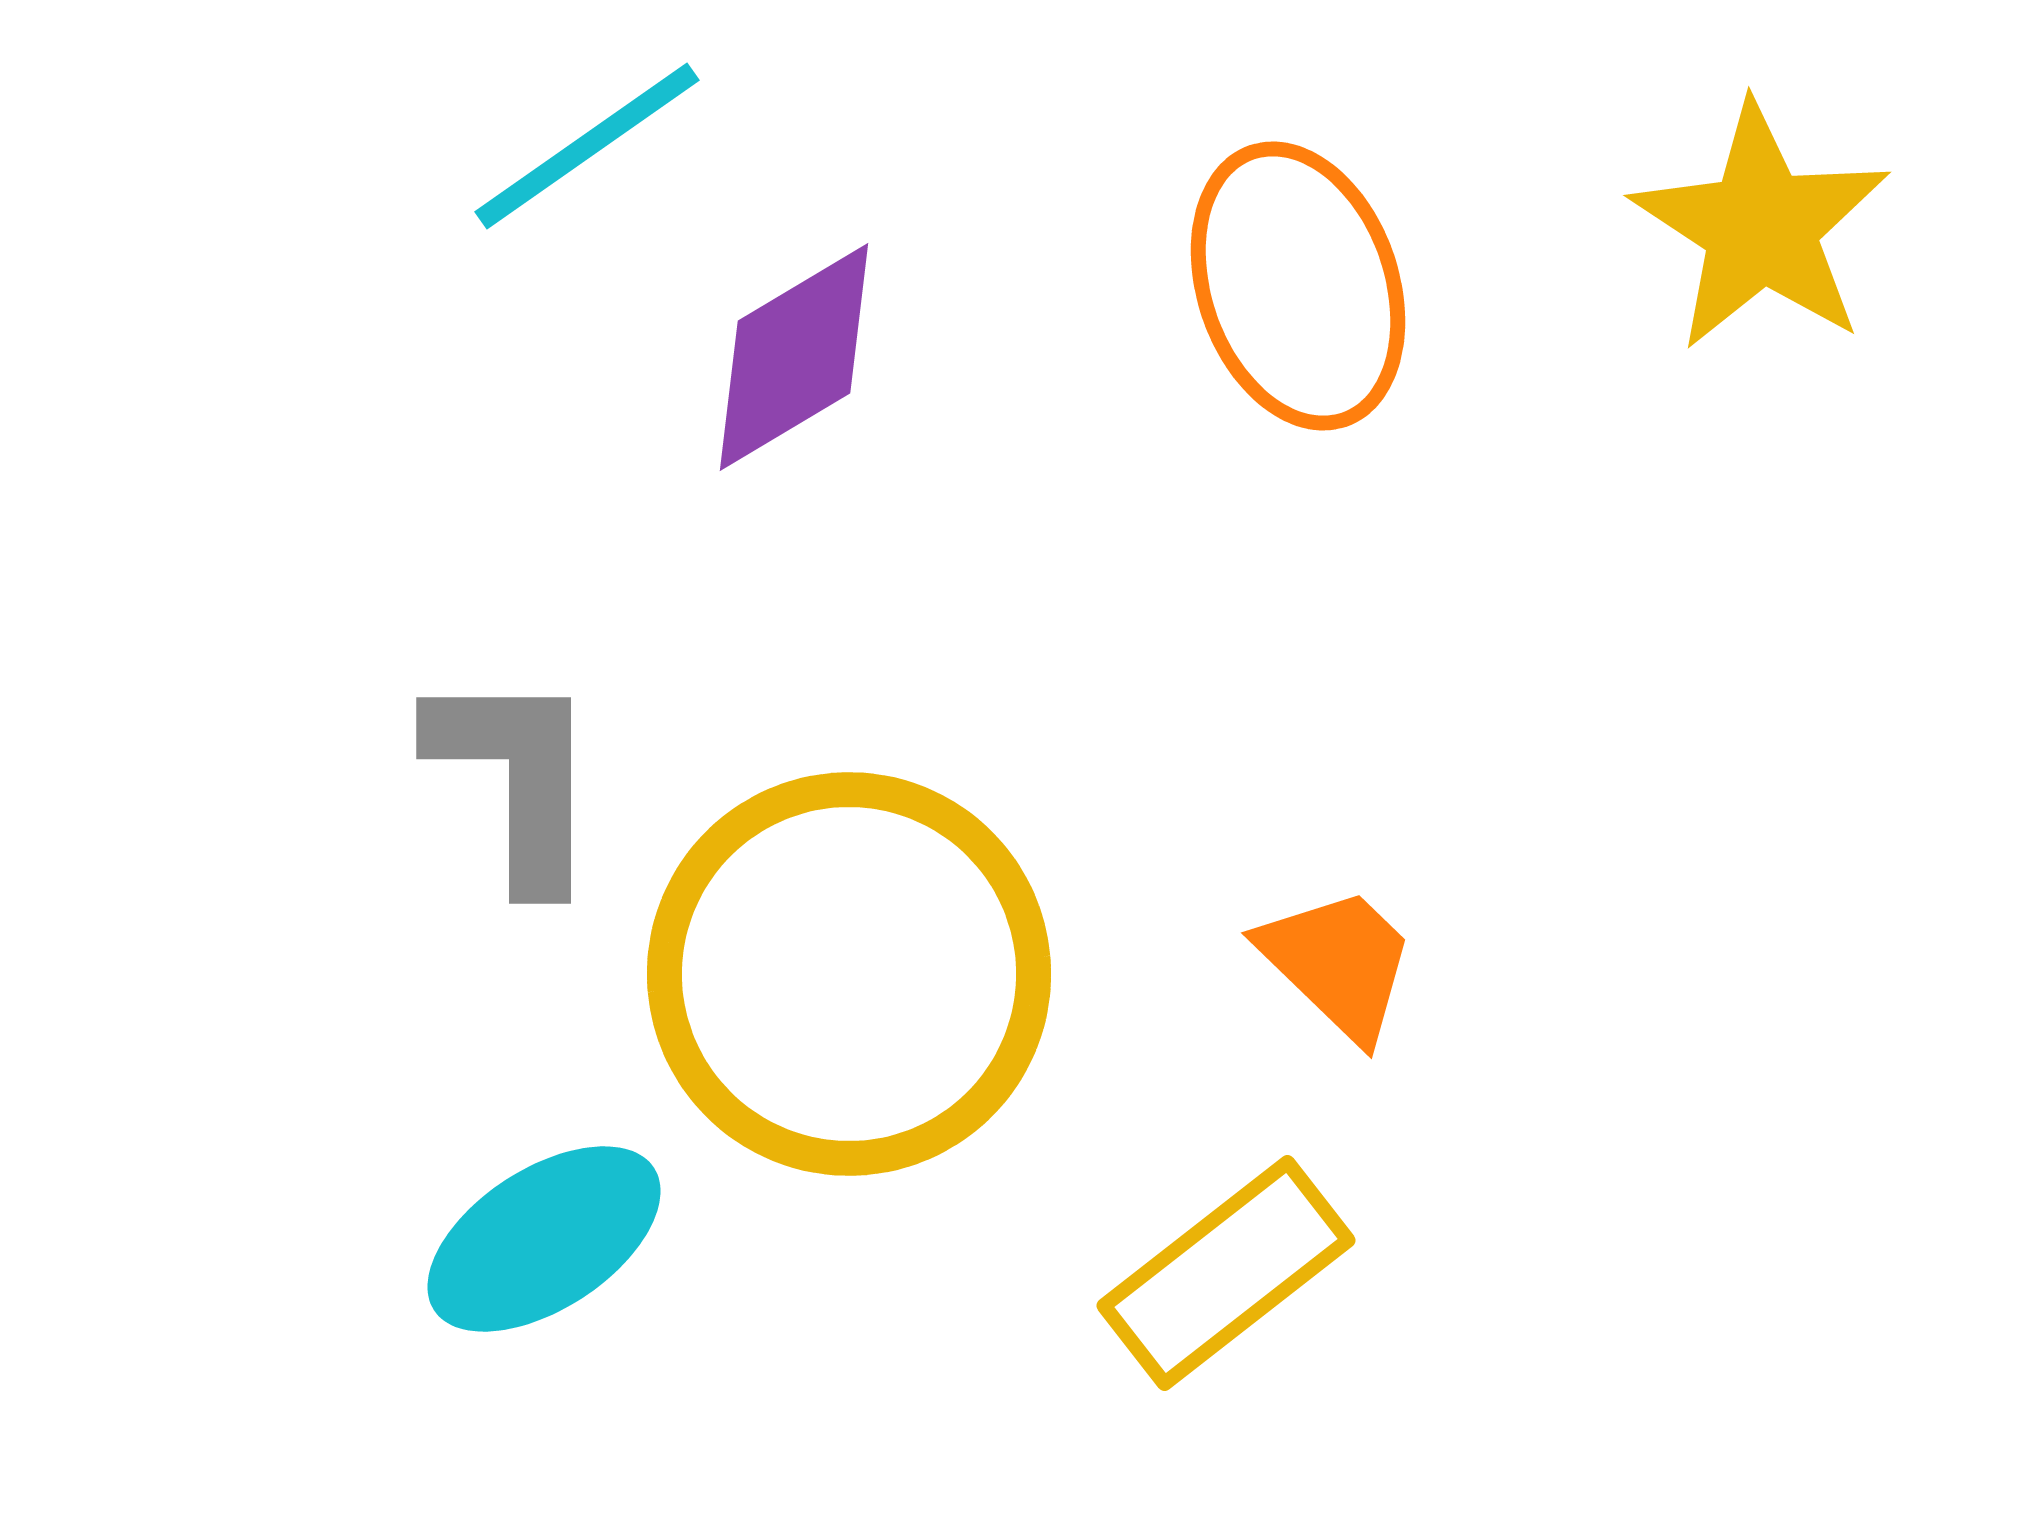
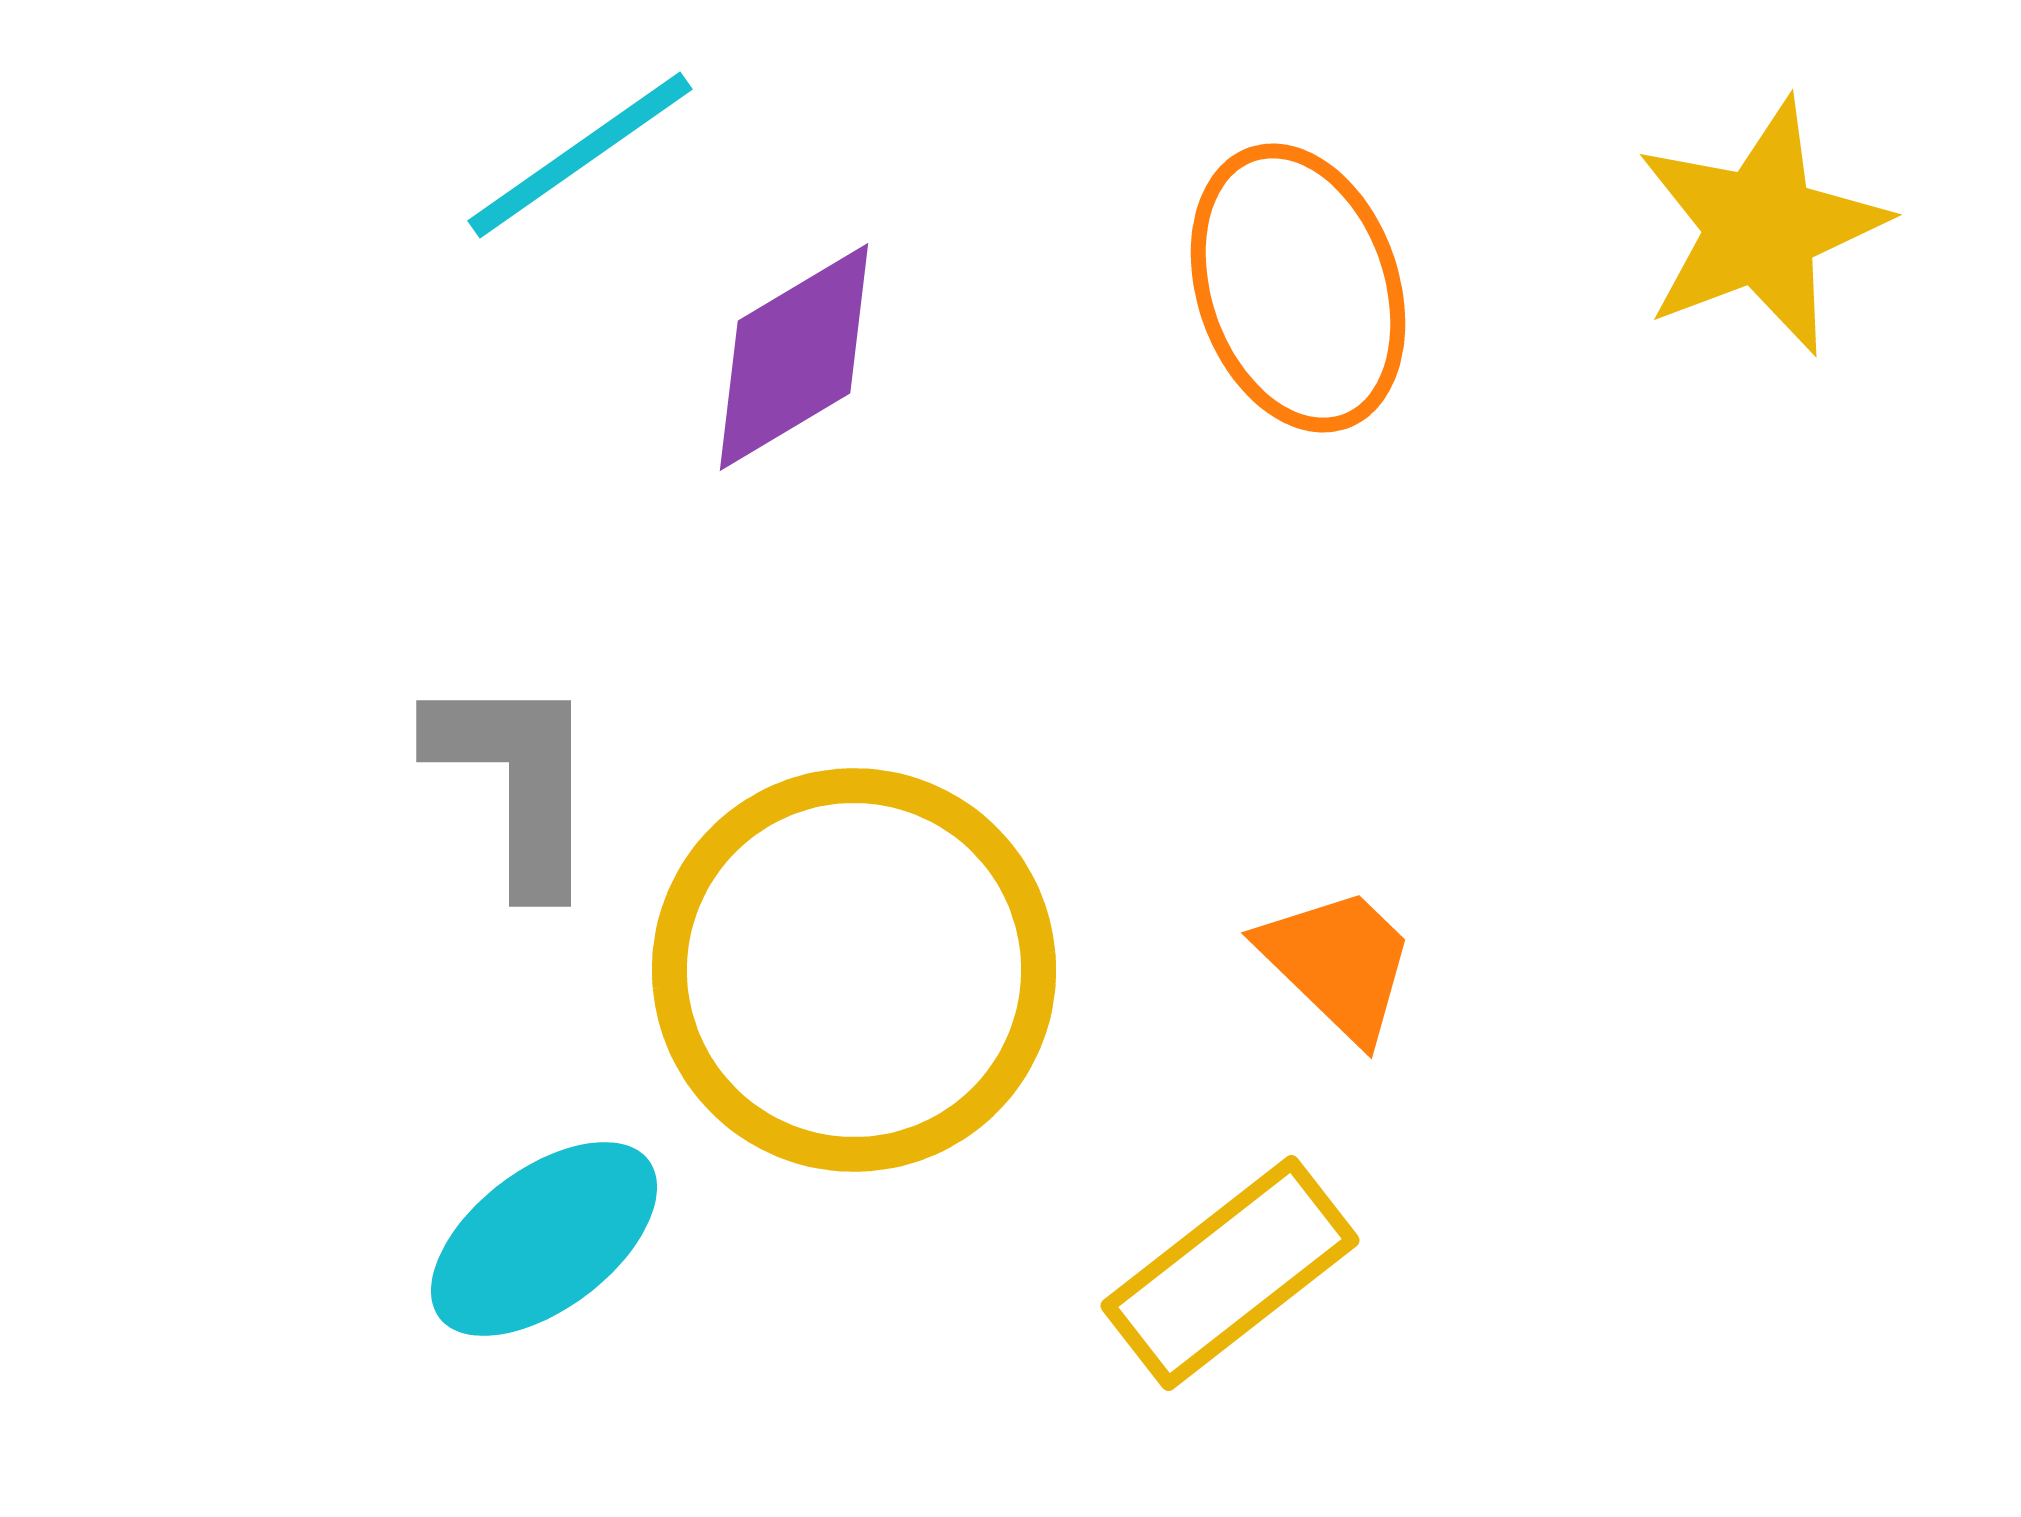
cyan line: moved 7 px left, 9 px down
yellow star: rotated 18 degrees clockwise
orange ellipse: moved 2 px down
gray L-shape: moved 3 px down
yellow circle: moved 5 px right, 4 px up
cyan ellipse: rotated 4 degrees counterclockwise
yellow rectangle: moved 4 px right
